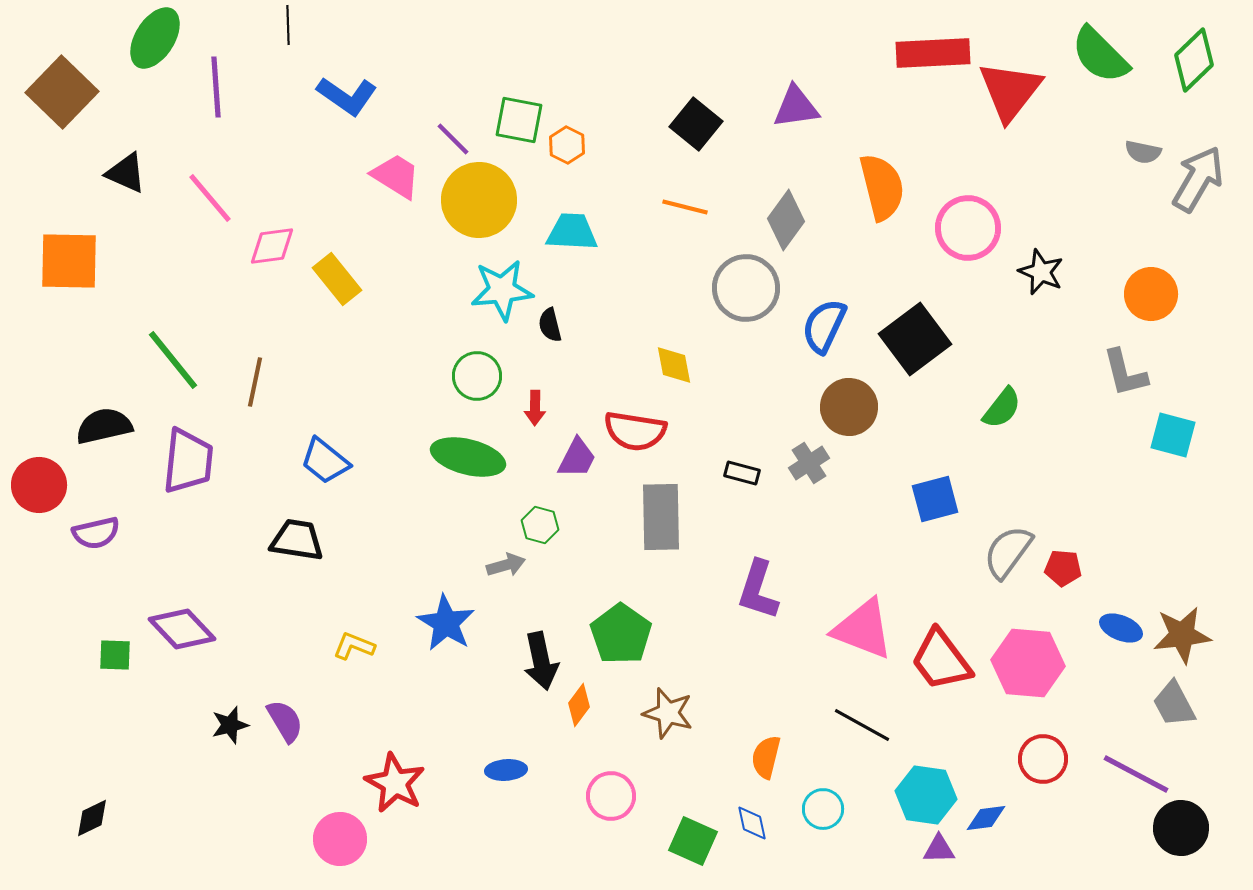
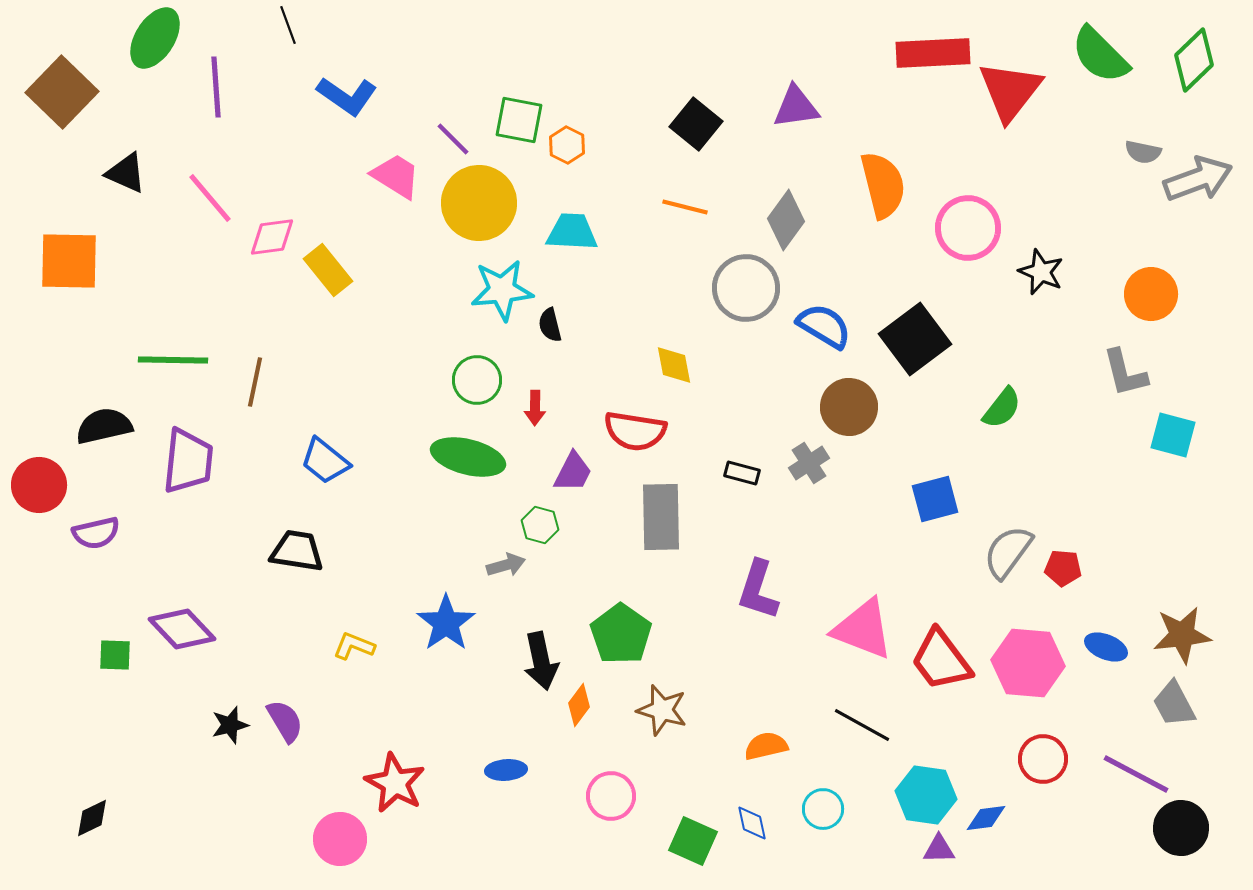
black line at (288, 25): rotated 18 degrees counterclockwise
gray arrow at (1198, 179): rotated 40 degrees clockwise
orange semicircle at (882, 187): moved 1 px right, 2 px up
yellow circle at (479, 200): moved 3 px down
pink diamond at (272, 246): moved 9 px up
yellow rectangle at (337, 279): moved 9 px left, 9 px up
blue semicircle at (824, 326): rotated 96 degrees clockwise
green line at (173, 360): rotated 50 degrees counterclockwise
green circle at (477, 376): moved 4 px down
purple trapezoid at (577, 458): moved 4 px left, 14 px down
black trapezoid at (297, 540): moved 11 px down
blue star at (446, 623): rotated 6 degrees clockwise
blue ellipse at (1121, 628): moved 15 px left, 19 px down
brown star at (668, 713): moved 6 px left, 3 px up
orange semicircle at (766, 757): moved 11 px up; rotated 63 degrees clockwise
